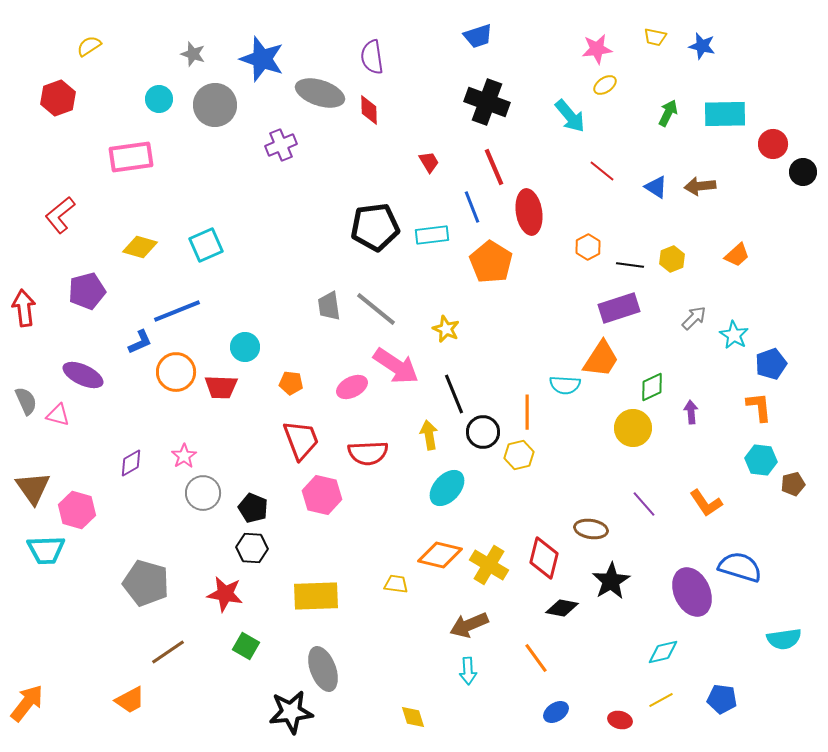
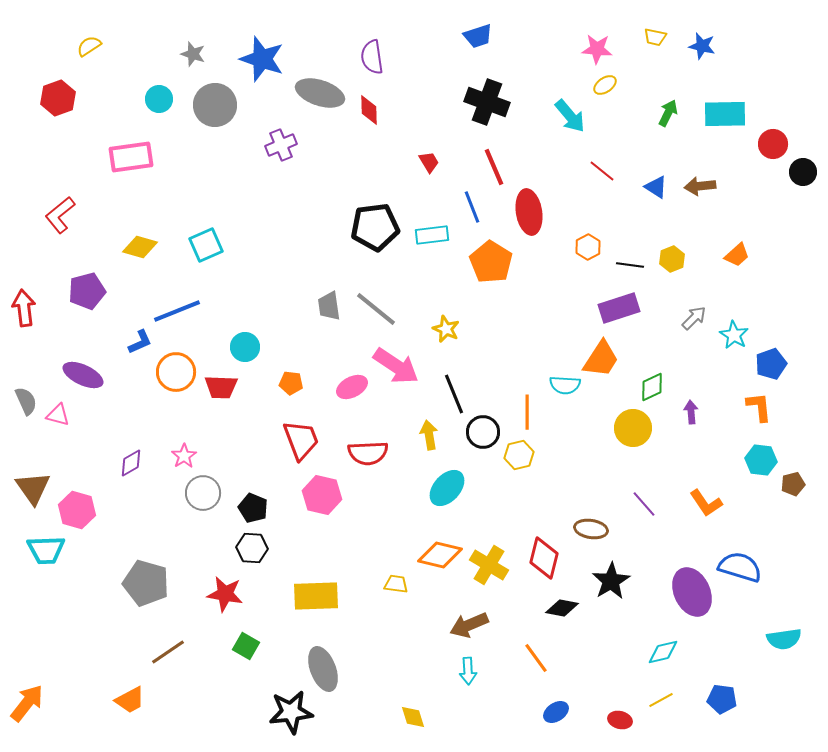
pink star at (597, 49): rotated 12 degrees clockwise
